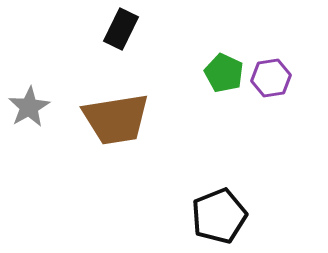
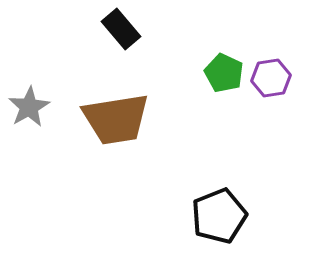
black rectangle: rotated 66 degrees counterclockwise
